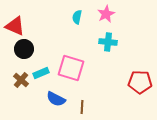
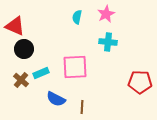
pink square: moved 4 px right, 1 px up; rotated 20 degrees counterclockwise
